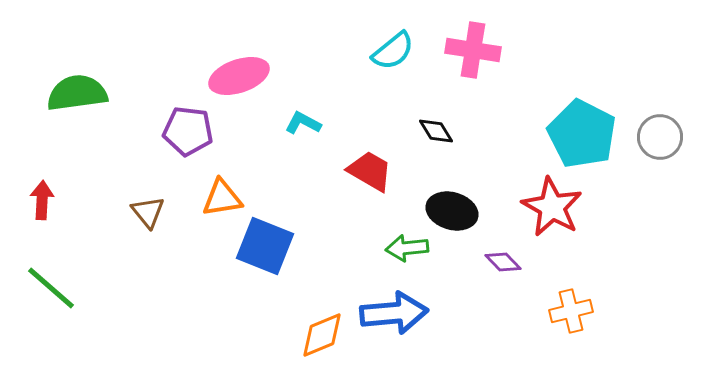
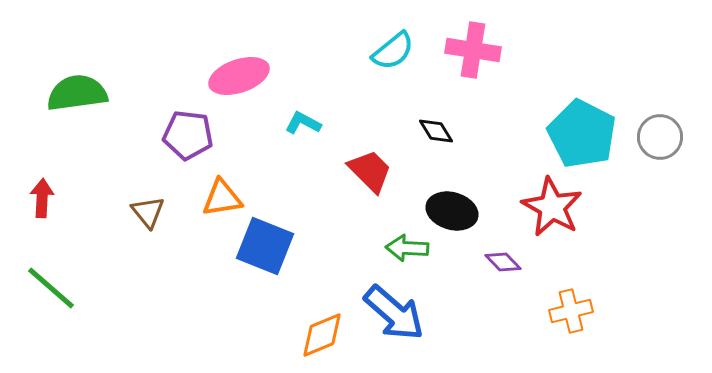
purple pentagon: moved 4 px down
red trapezoid: rotated 15 degrees clockwise
red arrow: moved 2 px up
green arrow: rotated 9 degrees clockwise
blue arrow: rotated 46 degrees clockwise
